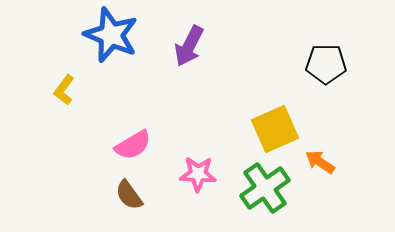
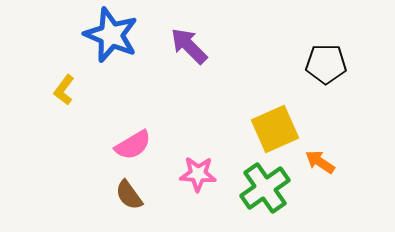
purple arrow: rotated 108 degrees clockwise
